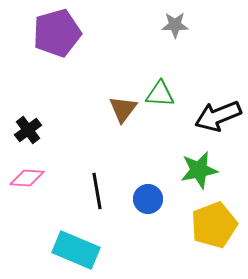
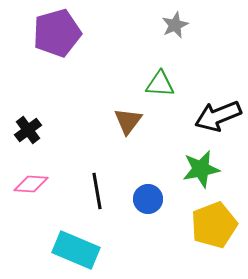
gray star: rotated 24 degrees counterclockwise
green triangle: moved 10 px up
brown triangle: moved 5 px right, 12 px down
green star: moved 2 px right, 1 px up
pink diamond: moved 4 px right, 6 px down
